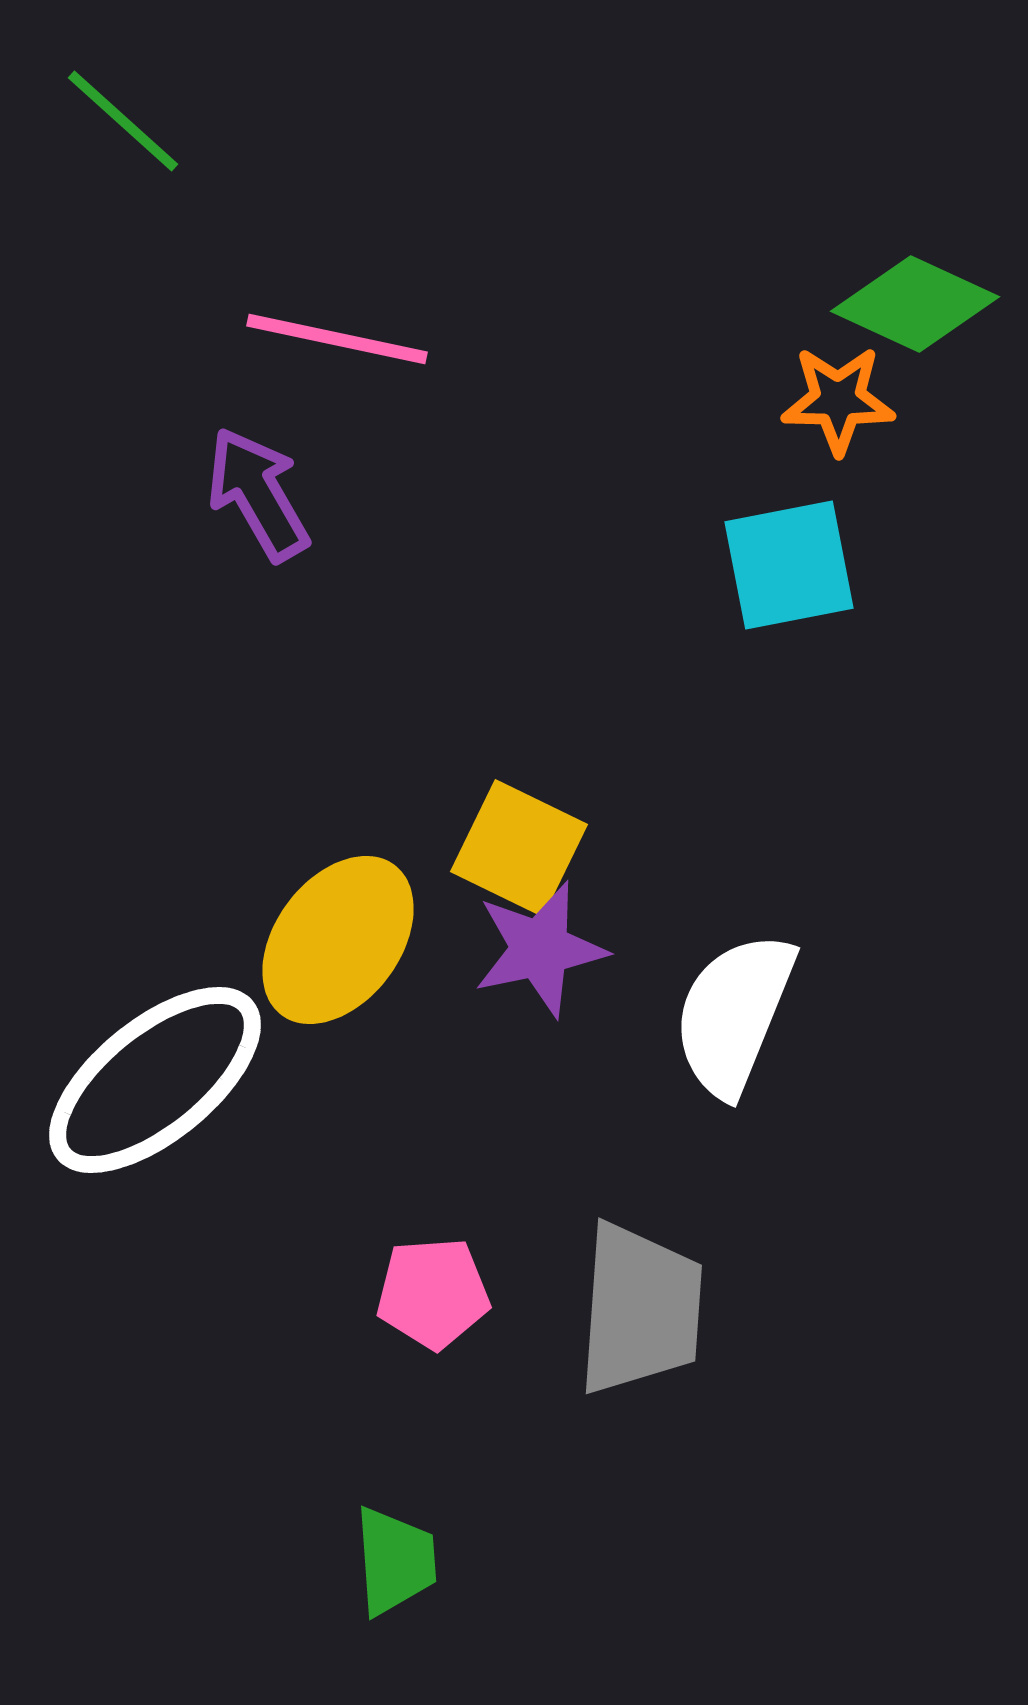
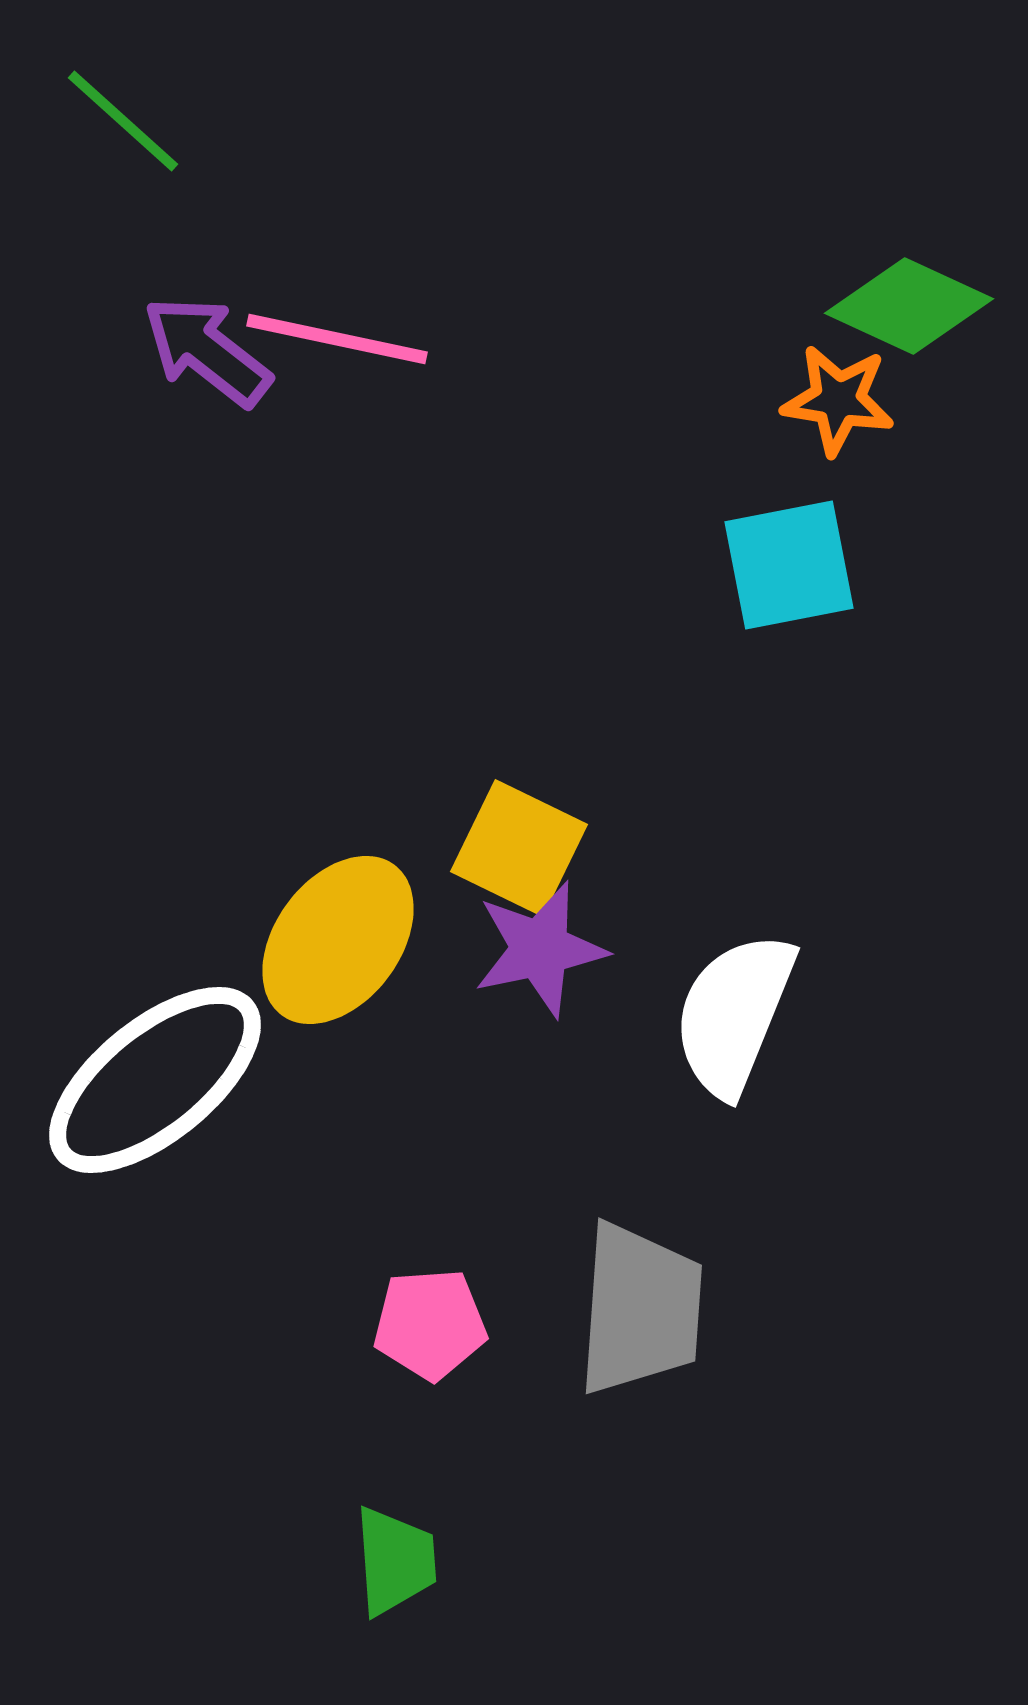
green diamond: moved 6 px left, 2 px down
orange star: rotated 8 degrees clockwise
purple arrow: moved 51 px left, 143 px up; rotated 22 degrees counterclockwise
pink pentagon: moved 3 px left, 31 px down
